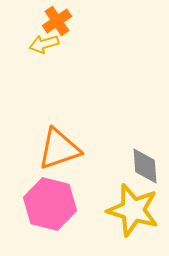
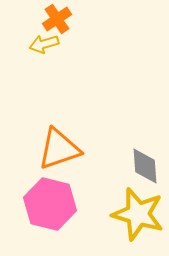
orange cross: moved 2 px up
yellow star: moved 5 px right, 4 px down
